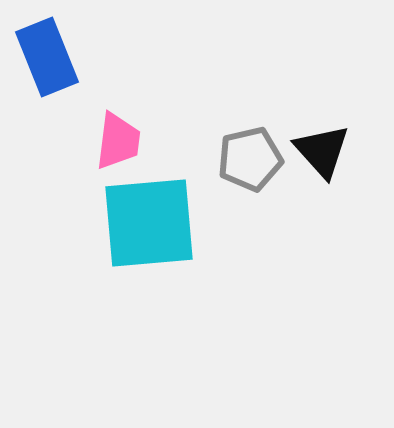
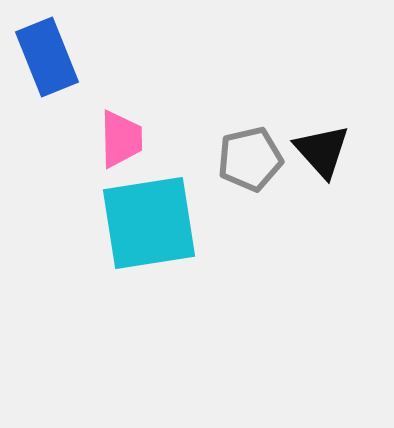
pink trapezoid: moved 3 px right, 2 px up; rotated 8 degrees counterclockwise
cyan square: rotated 4 degrees counterclockwise
